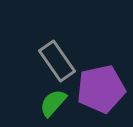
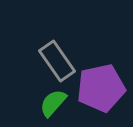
purple pentagon: moved 1 px up
